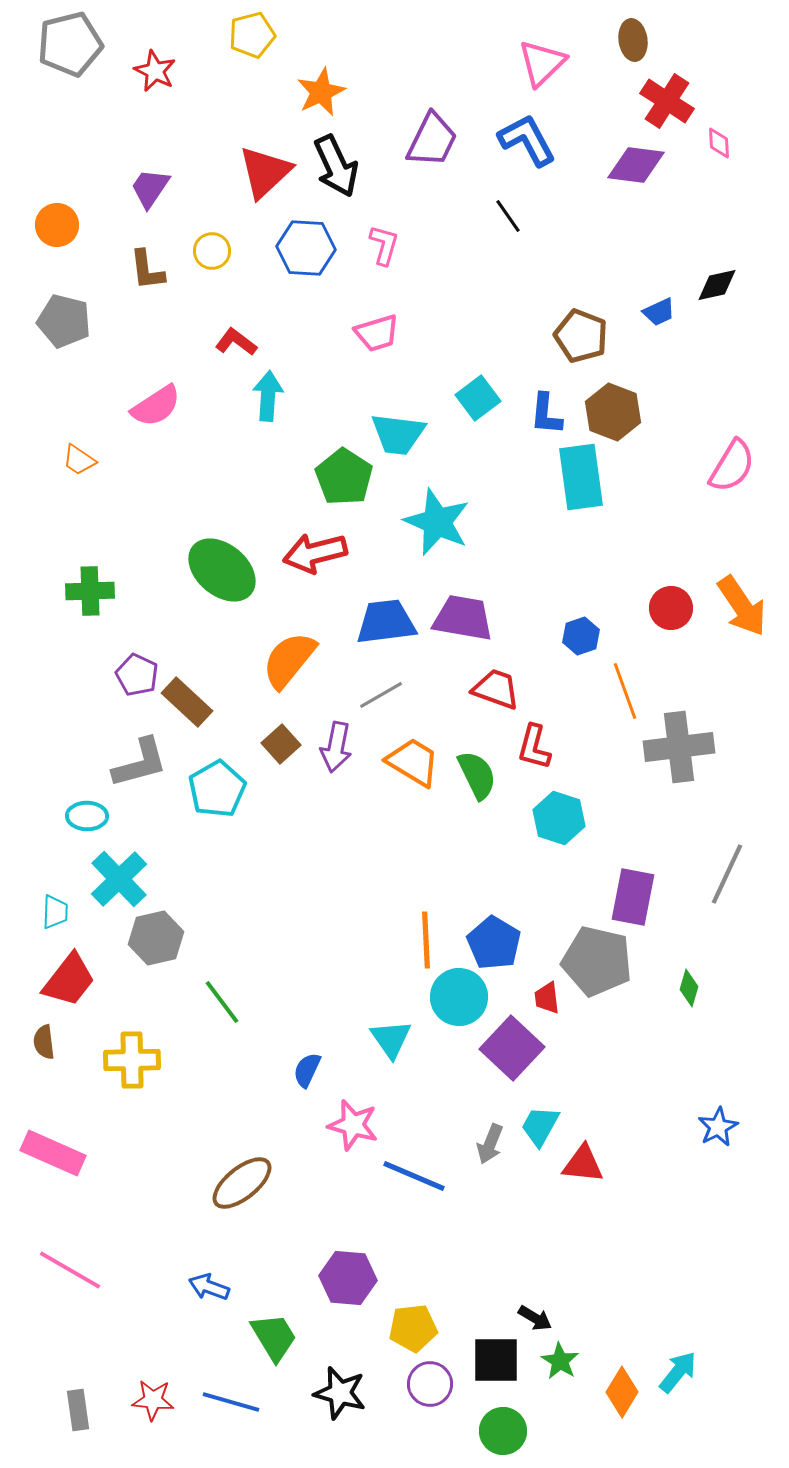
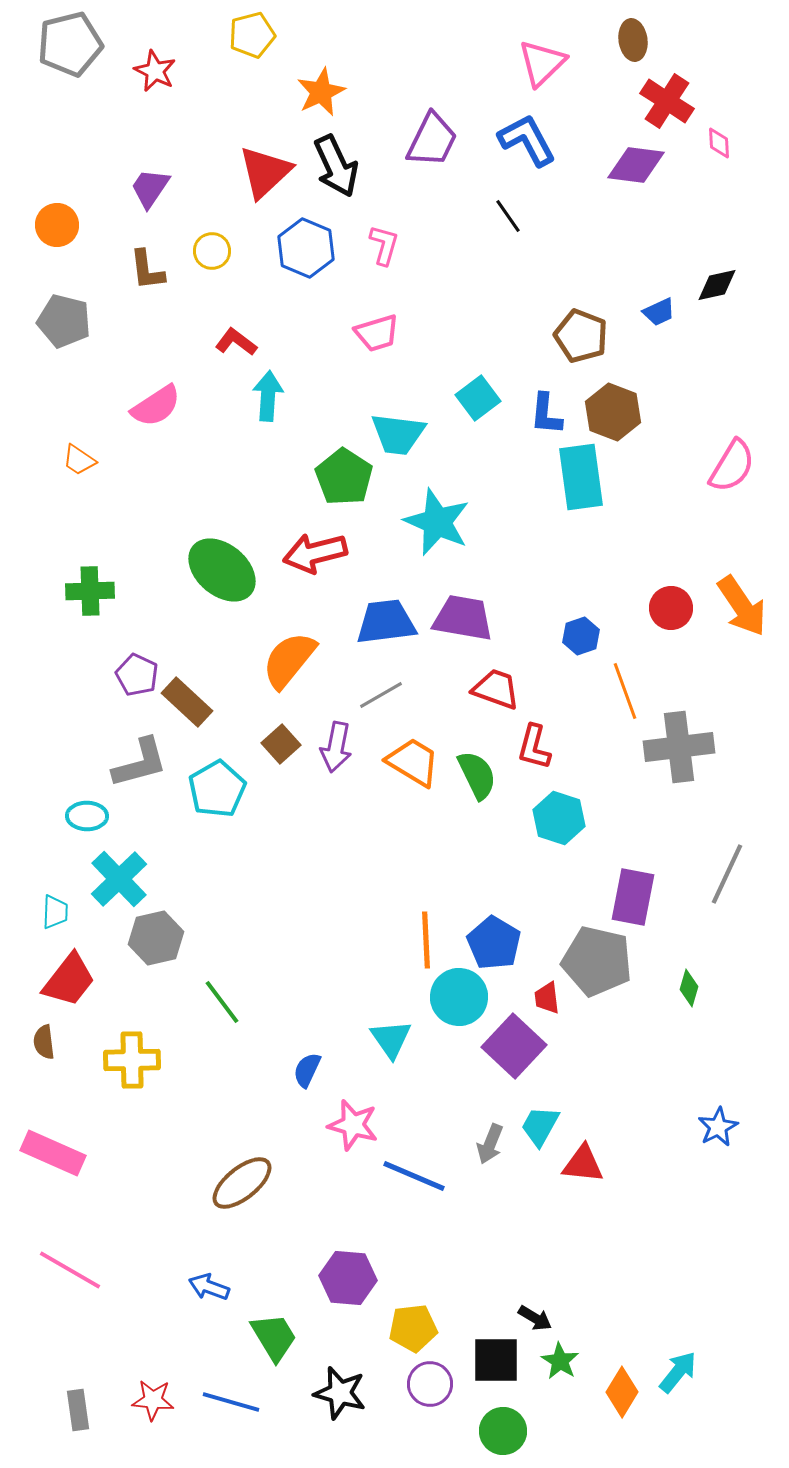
blue hexagon at (306, 248): rotated 20 degrees clockwise
purple square at (512, 1048): moved 2 px right, 2 px up
